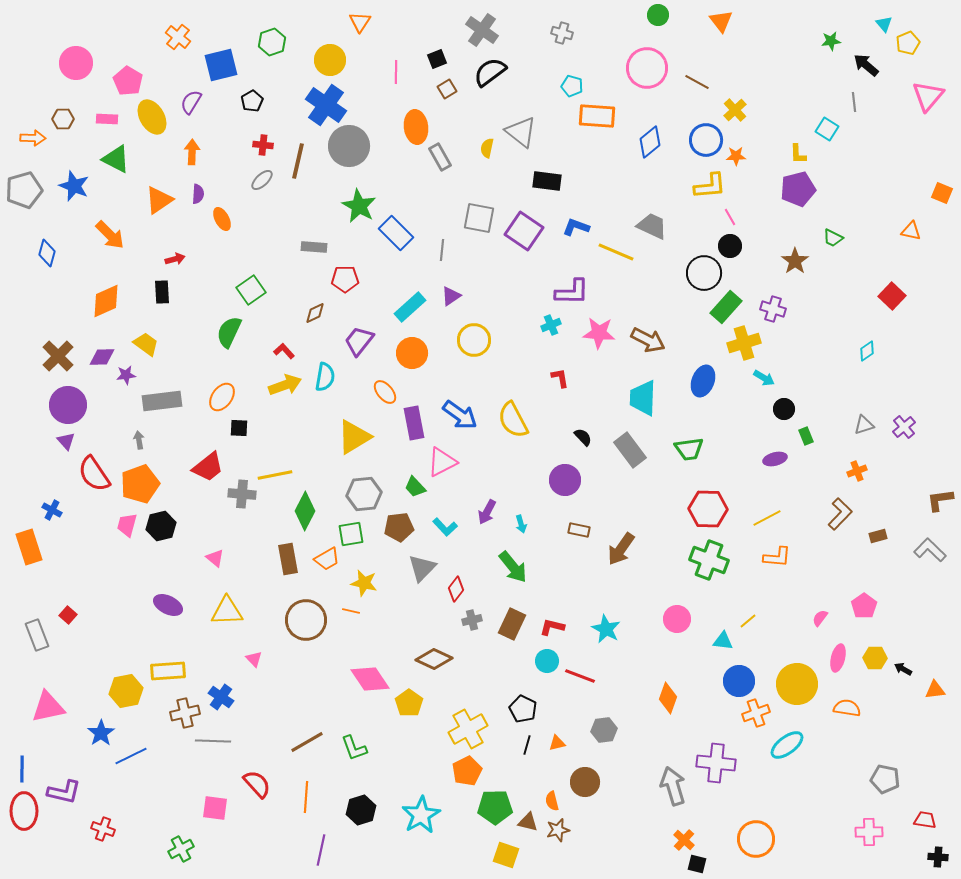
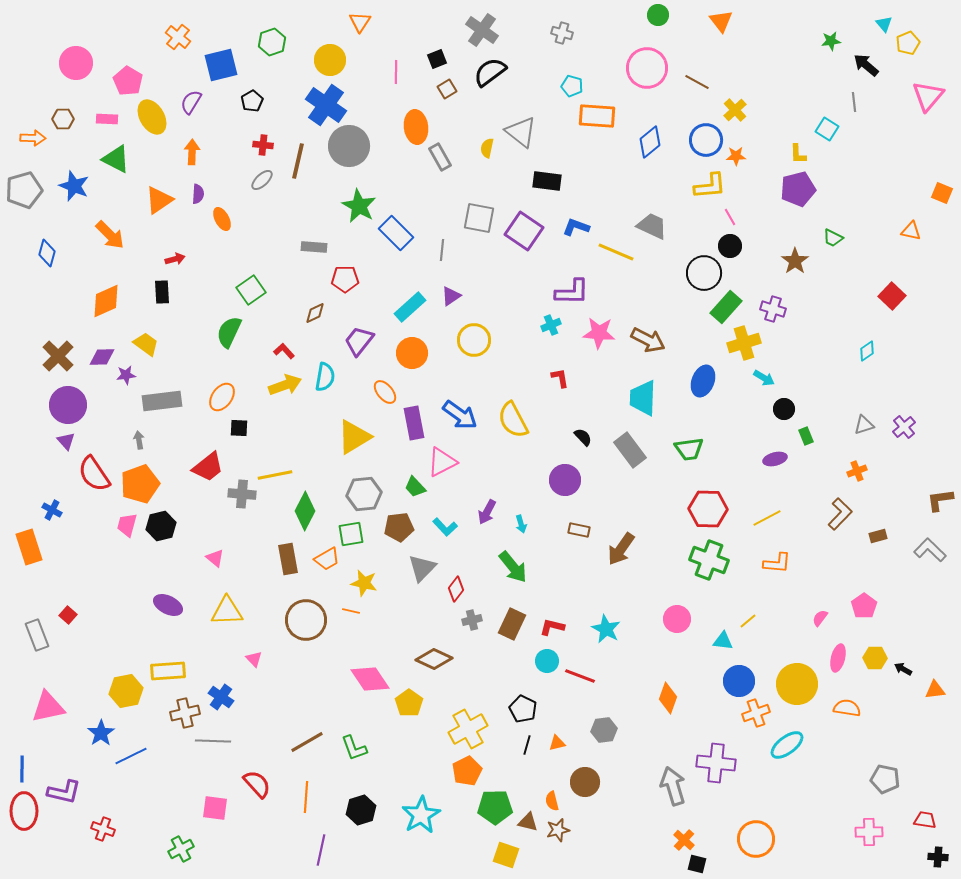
orange L-shape at (777, 557): moved 6 px down
